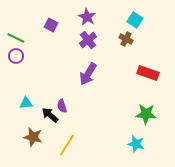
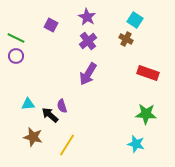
purple cross: moved 1 px down
cyan triangle: moved 2 px right, 1 px down
